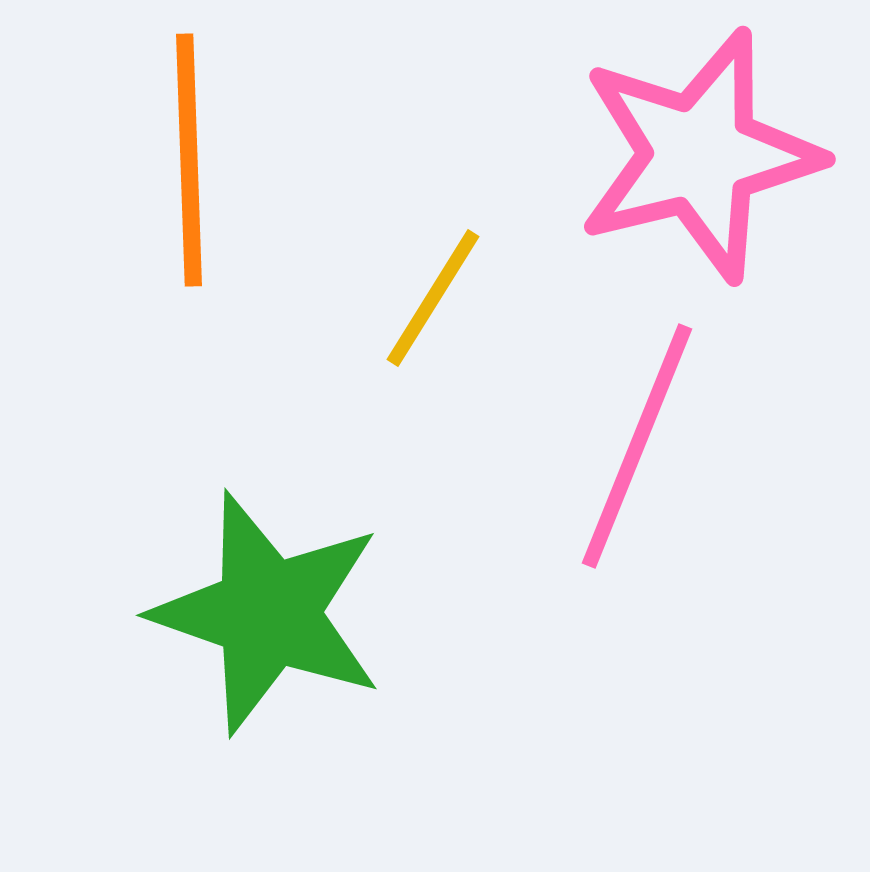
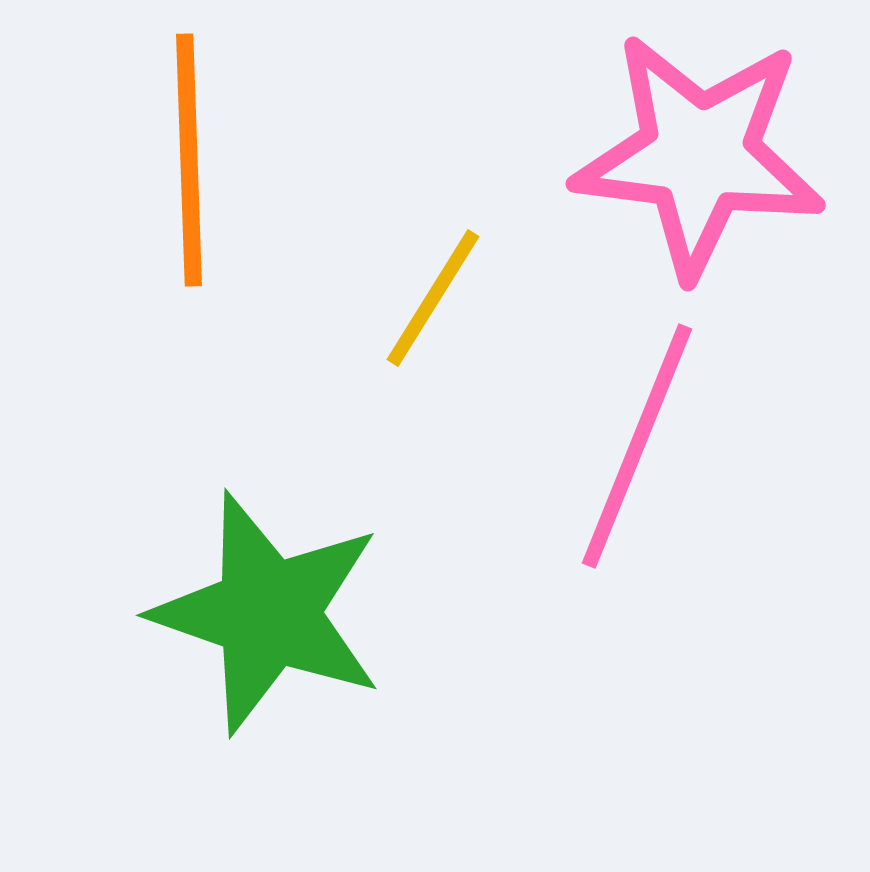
pink star: rotated 21 degrees clockwise
